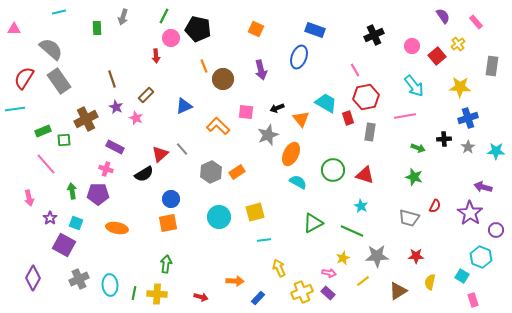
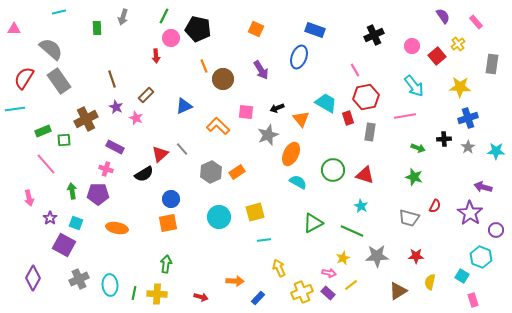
gray rectangle at (492, 66): moved 2 px up
purple arrow at (261, 70): rotated 18 degrees counterclockwise
yellow line at (363, 281): moved 12 px left, 4 px down
